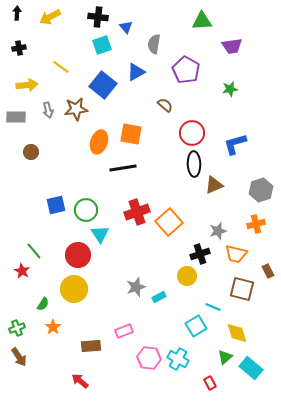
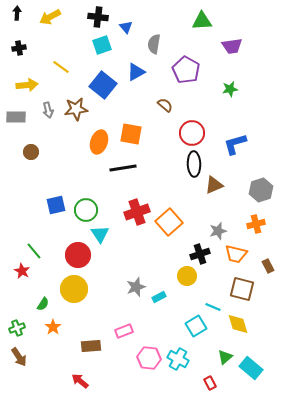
brown rectangle at (268, 271): moved 5 px up
yellow diamond at (237, 333): moved 1 px right, 9 px up
